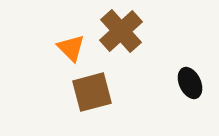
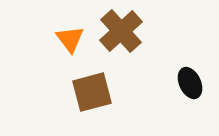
orange triangle: moved 1 px left, 9 px up; rotated 8 degrees clockwise
